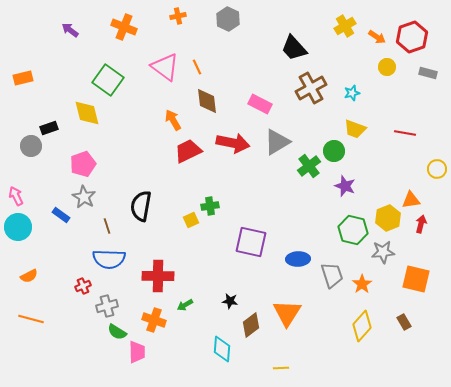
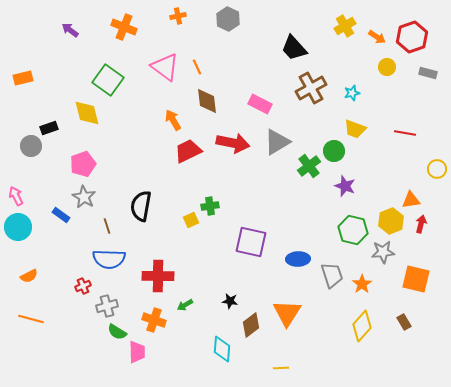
yellow hexagon at (388, 218): moved 3 px right, 3 px down
